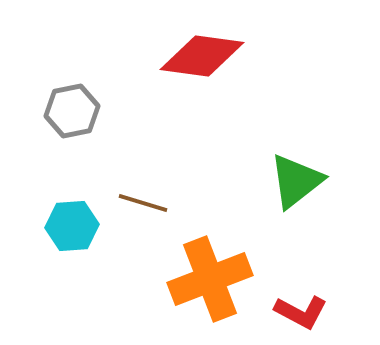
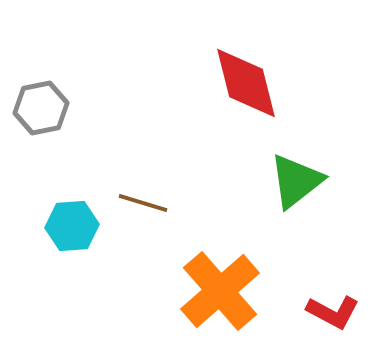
red diamond: moved 44 px right, 27 px down; rotated 68 degrees clockwise
gray hexagon: moved 31 px left, 3 px up
orange cross: moved 10 px right, 12 px down; rotated 20 degrees counterclockwise
red L-shape: moved 32 px right
